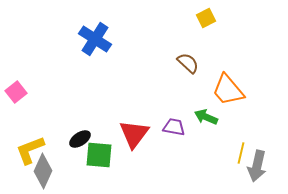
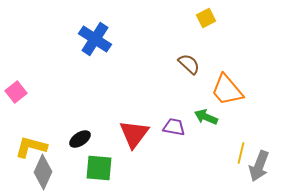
brown semicircle: moved 1 px right, 1 px down
orange trapezoid: moved 1 px left
yellow L-shape: moved 1 px right, 3 px up; rotated 36 degrees clockwise
green square: moved 13 px down
gray arrow: moved 2 px right; rotated 8 degrees clockwise
gray diamond: moved 1 px down
